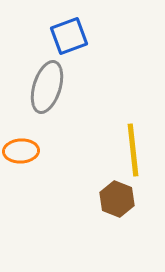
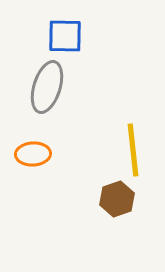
blue square: moved 4 px left; rotated 21 degrees clockwise
orange ellipse: moved 12 px right, 3 px down
brown hexagon: rotated 20 degrees clockwise
